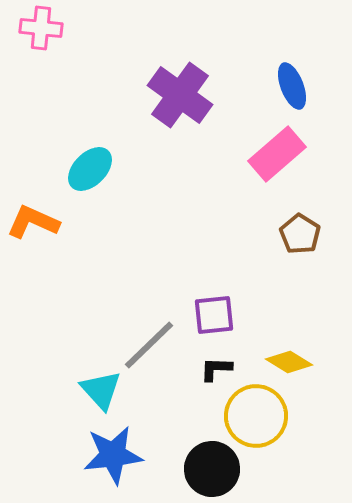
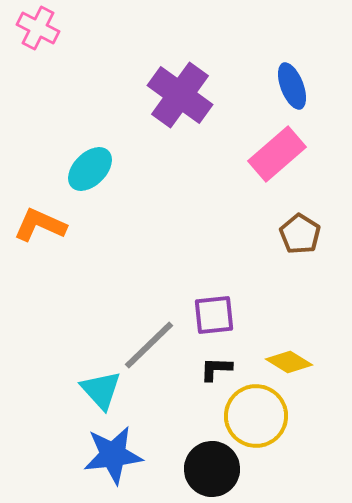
pink cross: moved 3 px left; rotated 21 degrees clockwise
orange L-shape: moved 7 px right, 3 px down
